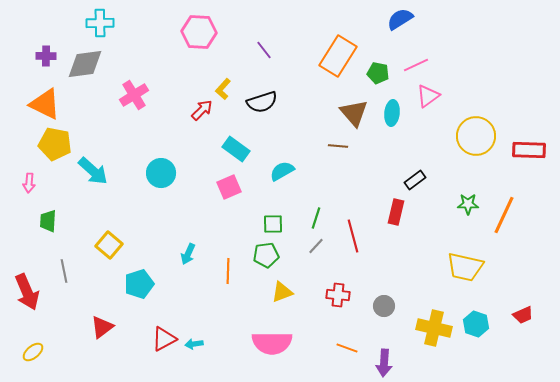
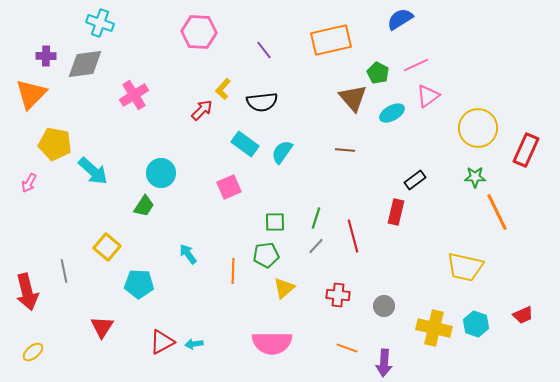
cyan cross at (100, 23): rotated 20 degrees clockwise
orange rectangle at (338, 56): moved 7 px left, 16 px up; rotated 45 degrees clockwise
green pentagon at (378, 73): rotated 15 degrees clockwise
black semicircle at (262, 102): rotated 12 degrees clockwise
orange triangle at (45, 104): moved 14 px left, 10 px up; rotated 48 degrees clockwise
brown triangle at (354, 113): moved 1 px left, 15 px up
cyan ellipse at (392, 113): rotated 55 degrees clockwise
yellow circle at (476, 136): moved 2 px right, 8 px up
brown line at (338, 146): moved 7 px right, 4 px down
cyan rectangle at (236, 149): moved 9 px right, 5 px up
red rectangle at (529, 150): moved 3 px left; rotated 68 degrees counterclockwise
cyan semicircle at (282, 171): moved 19 px up; rotated 25 degrees counterclockwise
pink arrow at (29, 183): rotated 24 degrees clockwise
green star at (468, 204): moved 7 px right, 27 px up
orange line at (504, 215): moved 7 px left, 3 px up; rotated 51 degrees counterclockwise
green trapezoid at (48, 221): moved 96 px right, 15 px up; rotated 150 degrees counterclockwise
green square at (273, 224): moved 2 px right, 2 px up
yellow square at (109, 245): moved 2 px left, 2 px down
cyan arrow at (188, 254): rotated 120 degrees clockwise
orange line at (228, 271): moved 5 px right
cyan pentagon at (139, 284): rotated 20 degrees clockwise
red arrow at (27, 292): rotated 9 degrees clockwise
yellow triangle at (282, 292): moved 2 px right, 4 px up; rotated 20 degrees counterclockwise
red triangle at (102, 327): rotated 20 degrees counterclockwise
red triangle at (164, 339): moved 2 px left, 3 px down
